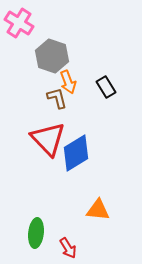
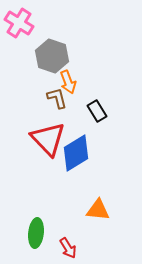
black rectangle: moved 9 px left, 24 px down
